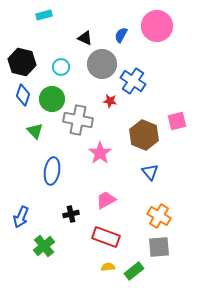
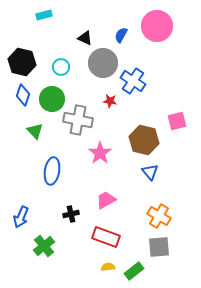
gray circle: moved 1 px right, 1 px up
brown hexagon: moved 5 px down; rotated 8 degrees counterclockwise
